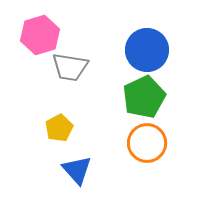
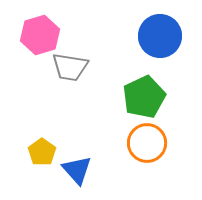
blue circle: moved 13 px right, 14 px up
yellow pentagon: moved 17 px left, 24 px down; rotated 8 degrees counterclockwise
